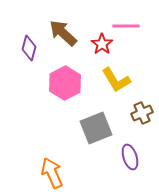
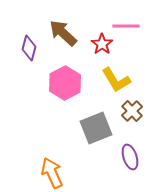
brown cross: moved 10 px left, 2 px up; rotated 20 degrees counterclockwise
